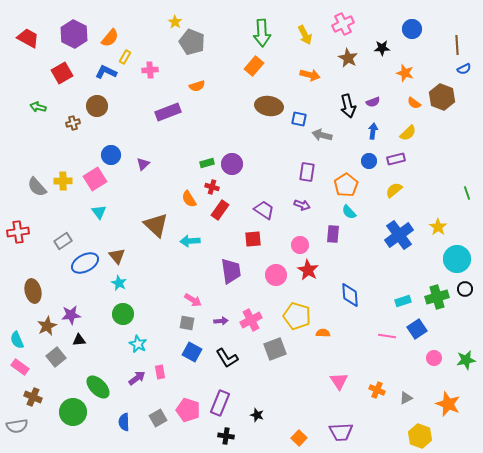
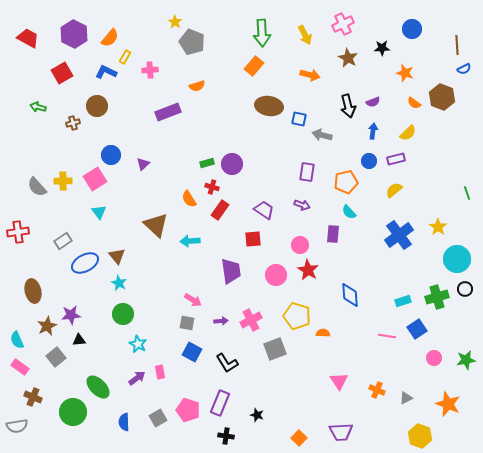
orange pentagon at (346, 185): moved 3 px up; rotated 20 degrees clockwise
black L-shape at (227, 358): moved 5 px down
